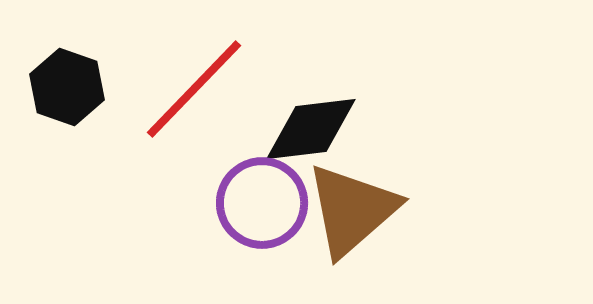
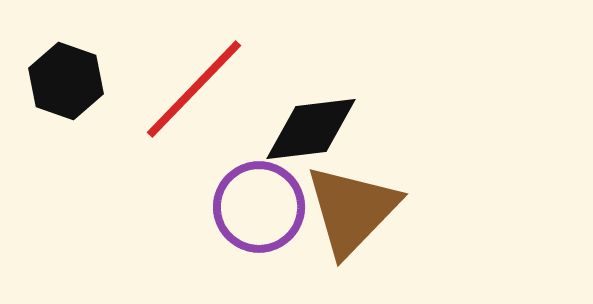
black hexagon: moved 1 px left, 6 px up
purple circle: moved 3 px left, 4 px down
brown triangle: rotated 5 degrees counterclockwise
